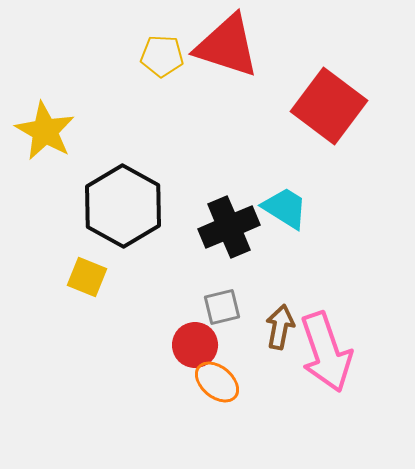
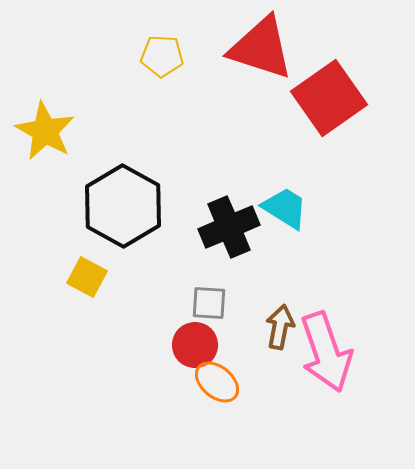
red triangle: moved 34 px right, 2 px down
red square: moved 8 px up; rotated 18 degrees clockwise
yellow square: rotated 6 degrees clockwise
gray square: moved 13 px left, 4 px up; rotated 18 degrees clockwise
